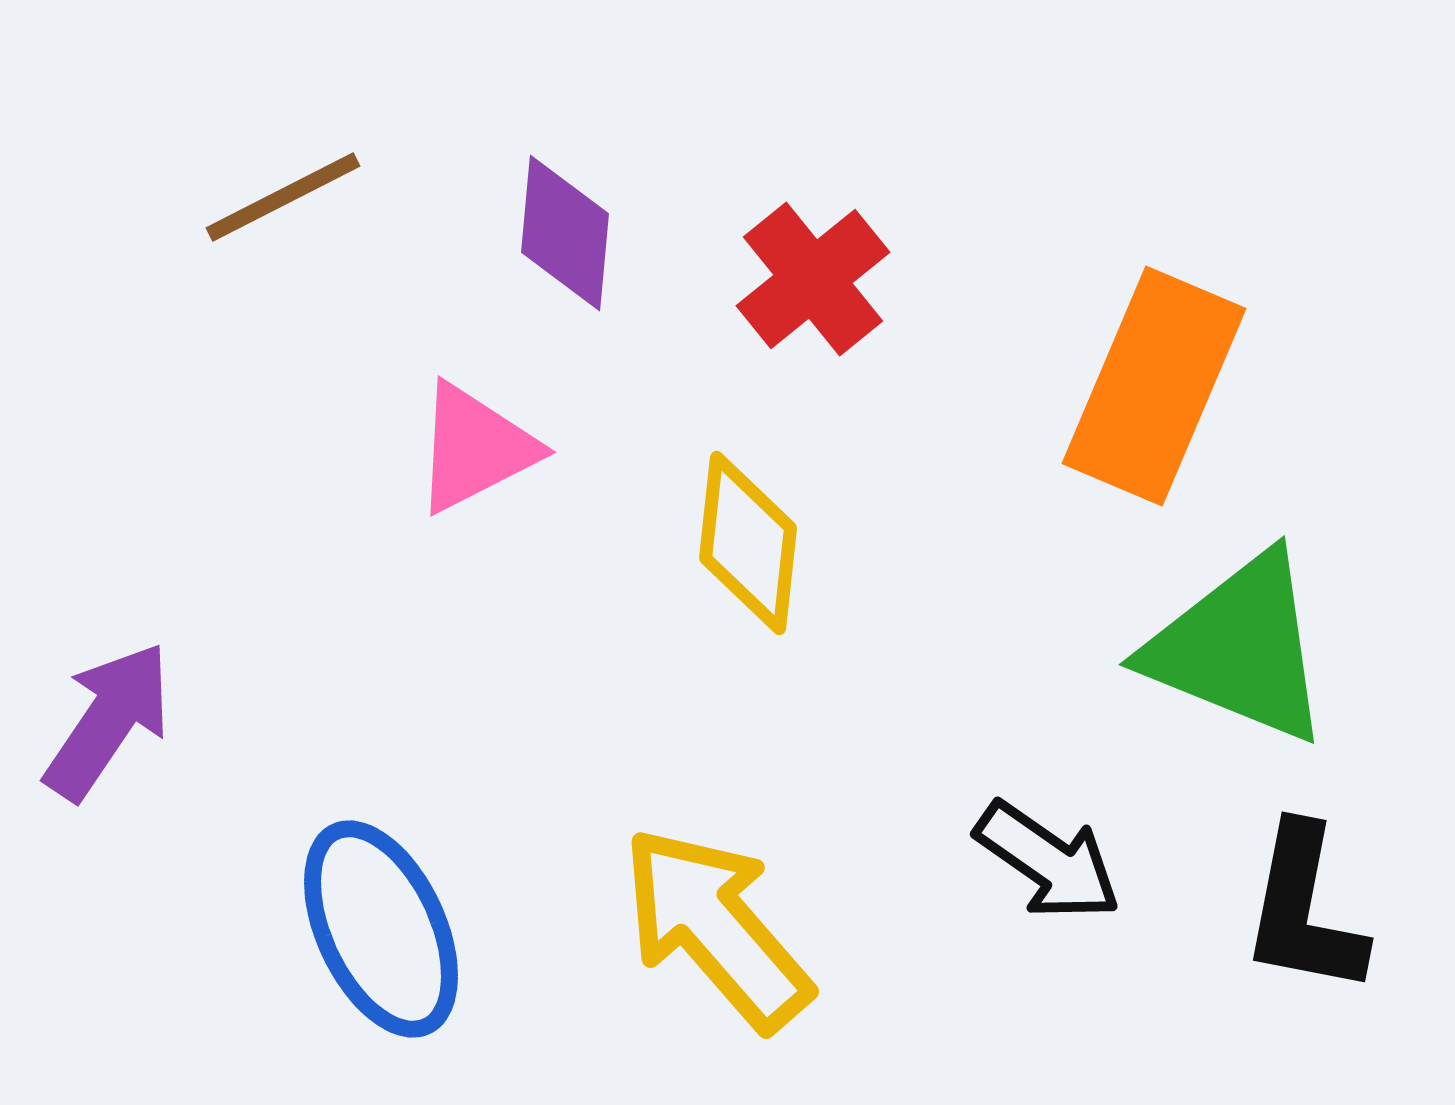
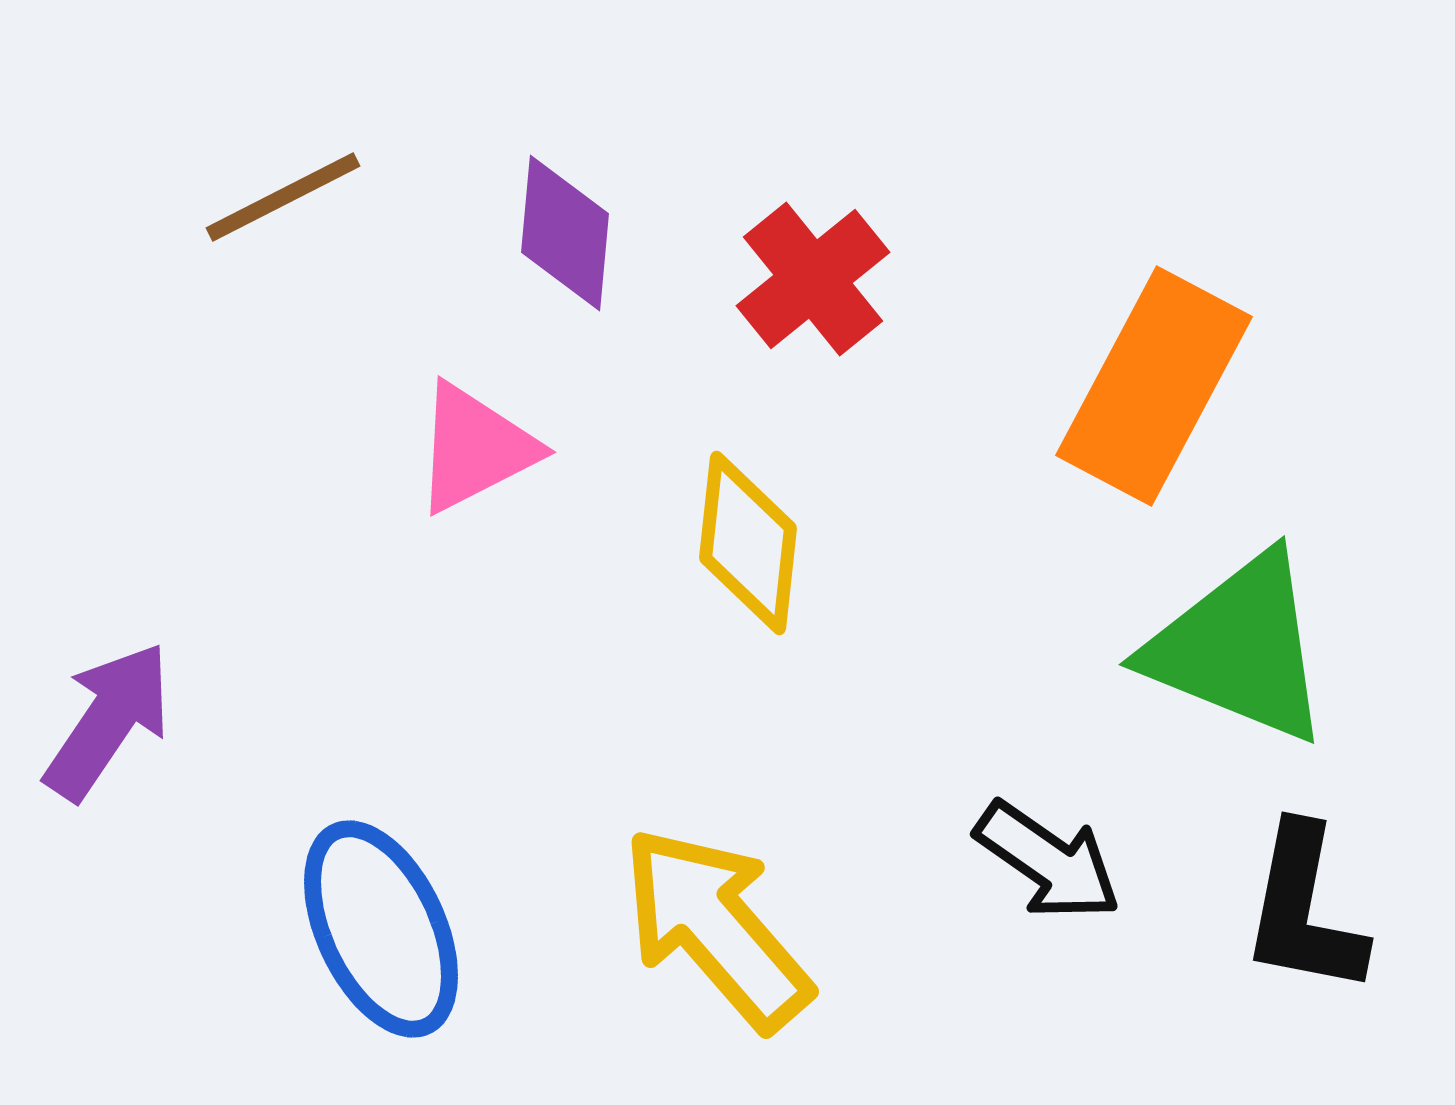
orange rectangle: rotated 5 degrees clockwise
